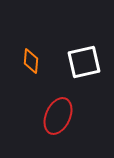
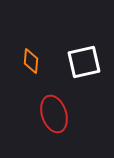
red ellipse: moved 4 px left, 2 px up; rotated 42 degrees counterclockwise
